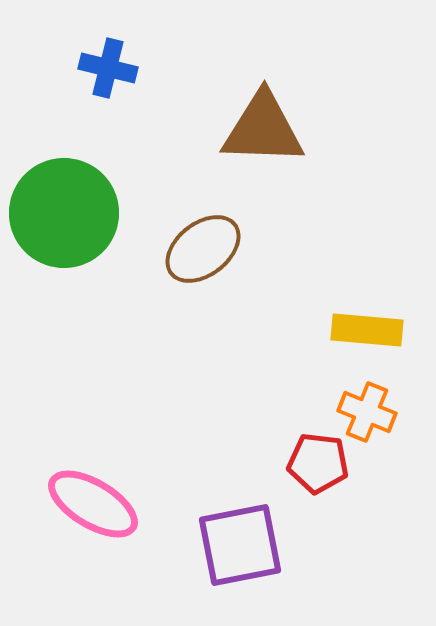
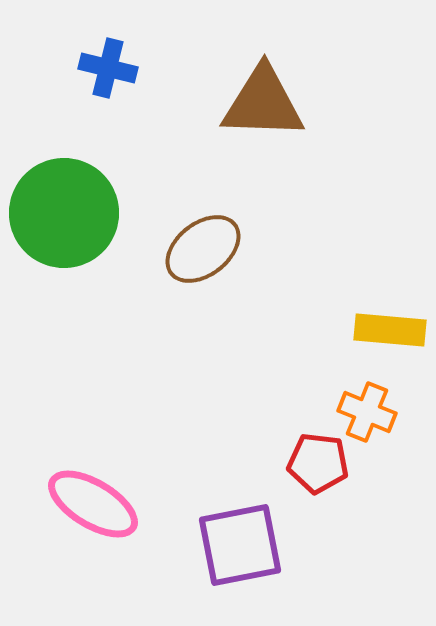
brown triangle: moved 26 px up
yellow rectangle: moved 23 px right
